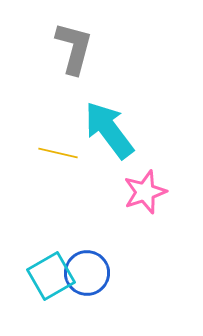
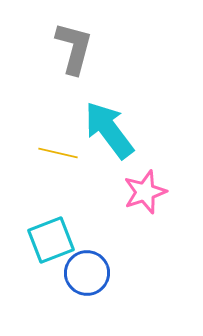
cyan square: moved 36 px up; rotated 9 degrees clockwise
